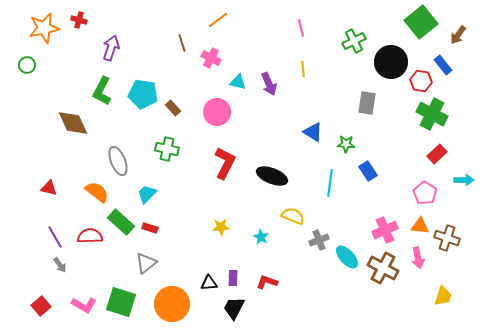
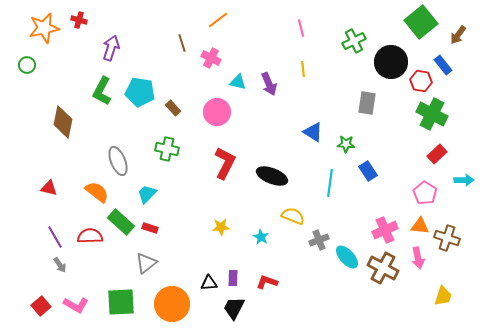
cyan pentagon at (143, 94): moved 3 px left, 2 px up
brown diamond at (73, 123): moved 10 px left, 1 px up; rotated 36 degrees clockwise
green square at (121, 302): rotated 20 degrees counterclockwise
pink L-shape at (84, 305): moved 8 px left
